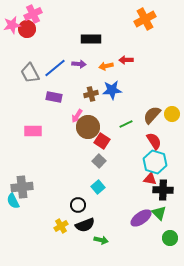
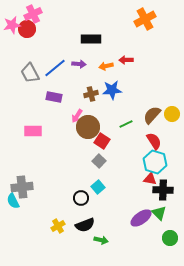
black circle: moved 3 px right, 7 px up
yellow cross: moved 3 px left
